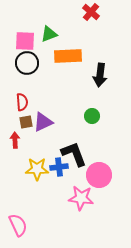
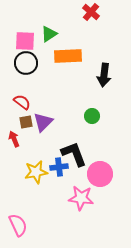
green triangle: rotated 12 degrees counterclockwise
black circle: moved 1 px left
black arrow: moved 4 px right
red semicircle: rotated 48 degrees counterclockwise
purple triangle: rotated 20 degrees counterclockwise
red arrow: moved 1 px left, 1 px up; rotated 21 degrees counterclockwise
yellow star: moved 1 px left, 3 px down; rotated 10 degrees counterclockwise
pink circle: moved 1 px right, 1 px up
